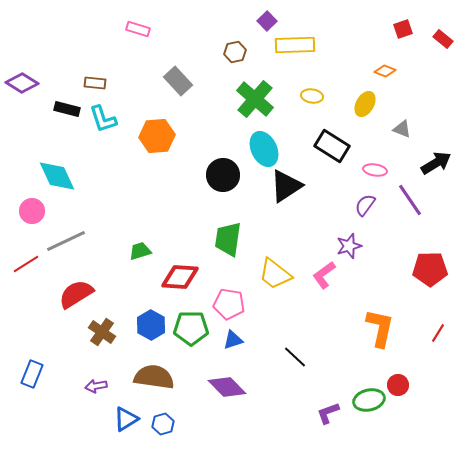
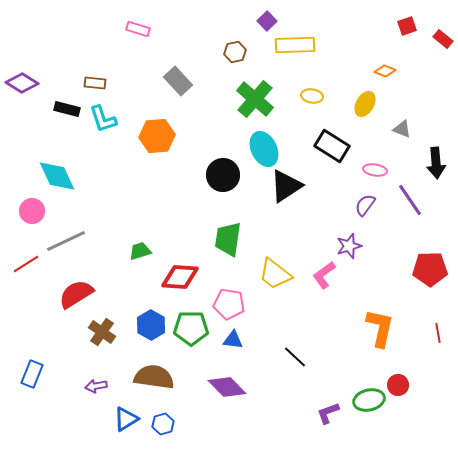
red square at (403, 29): moved 4 px right, 3 px up
black arrow at (436, 163): rotated 116 degrees clockwise
red line at (438, 333): rotated 42 degrees counterclockwise
blue triangle at (233, 340): rotated 25 degrees clockwise
